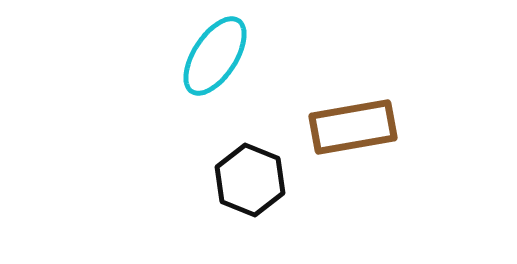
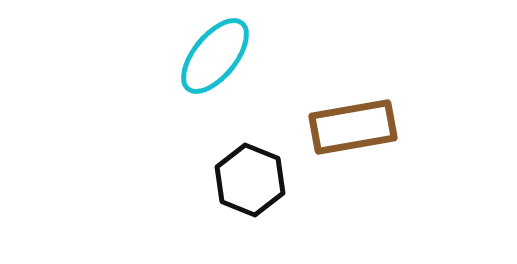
cyan ellipse: rotated 6 degrees clockwise
